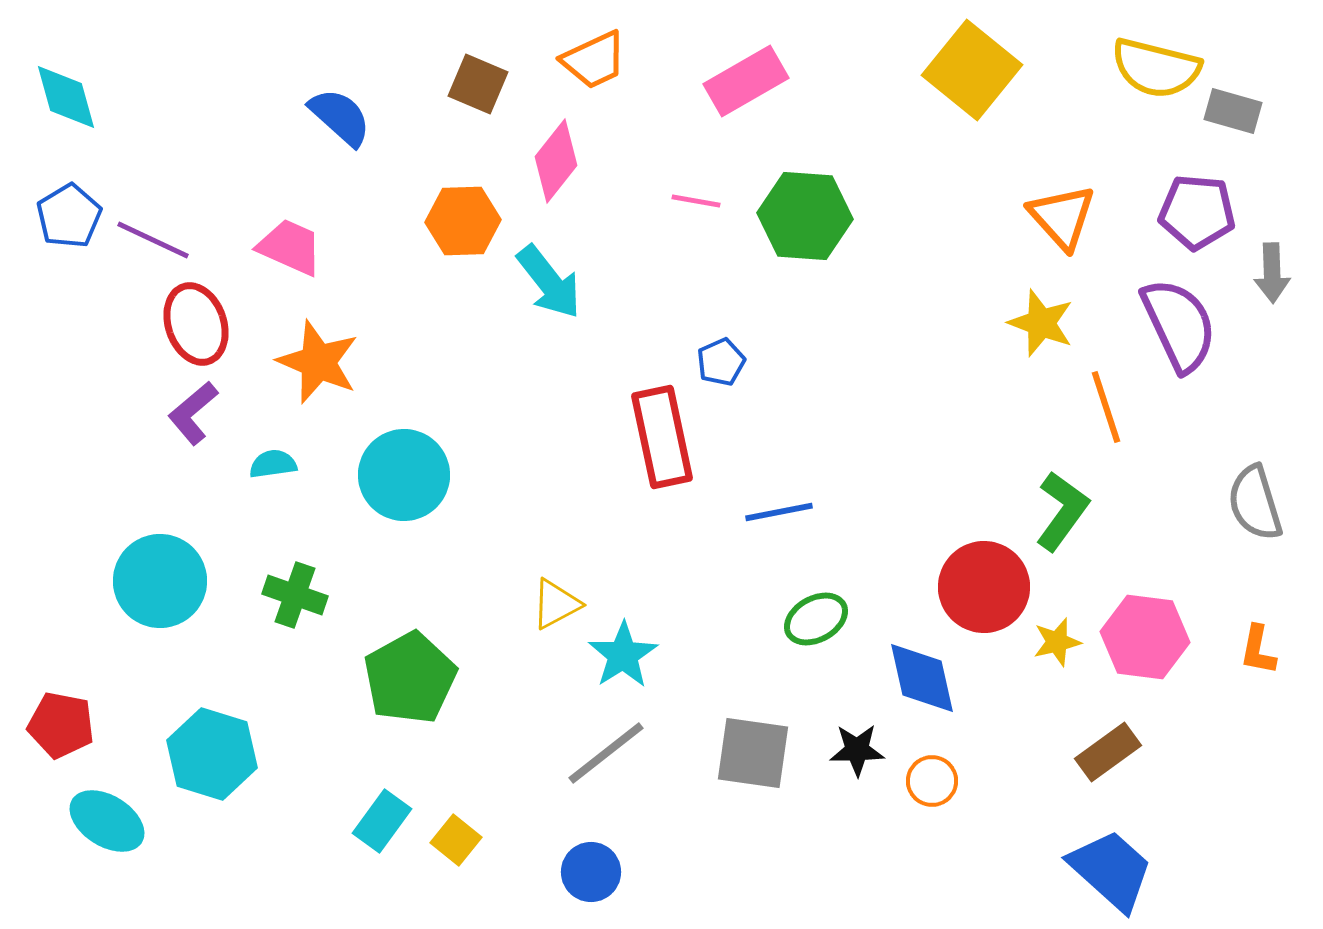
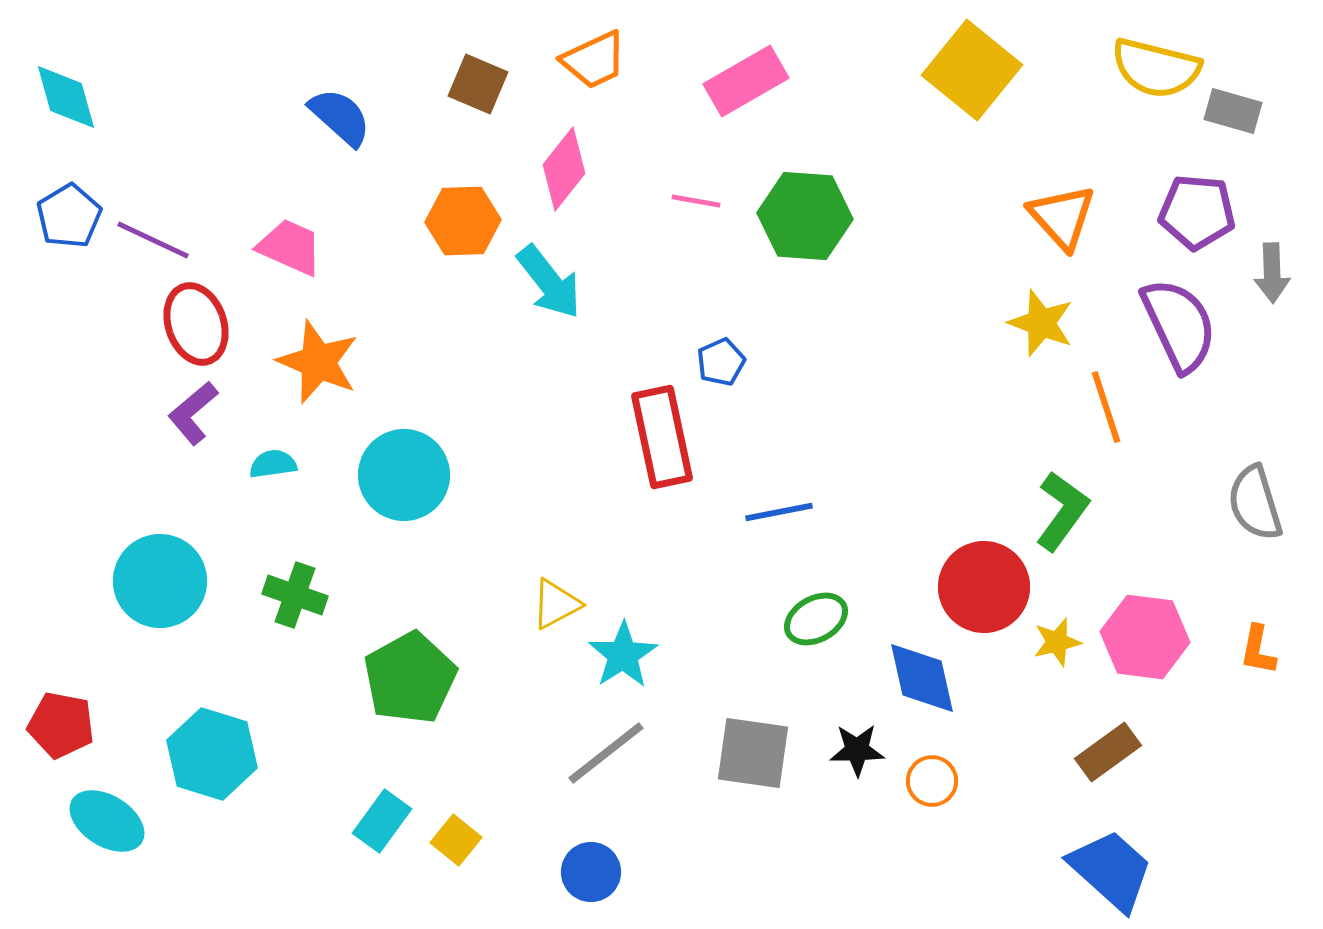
pink diamond at (556, 161): moved 8 px right, 8 px down
